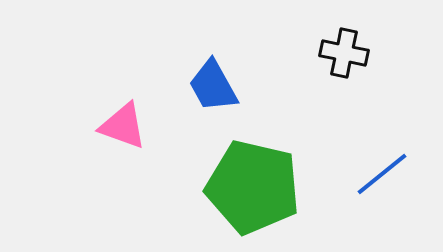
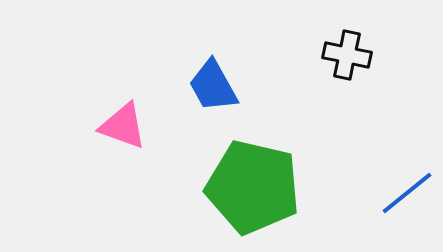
black cross: moved 3 px right, 2 px down
blue line: moved 25 px right, 19 px down
